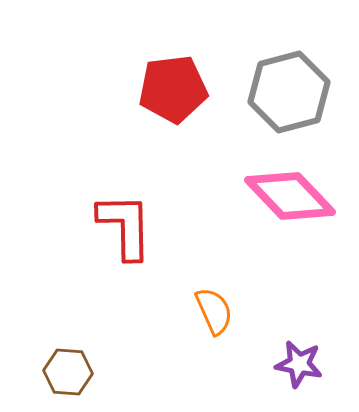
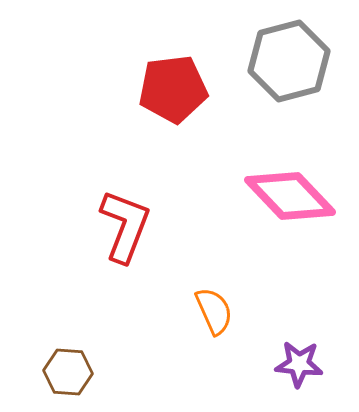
gray hexagon: moved 31 px up
red L-shape: rotated 22 degrees clockwise
purple star: rotated 6 degrees counterclockwise
